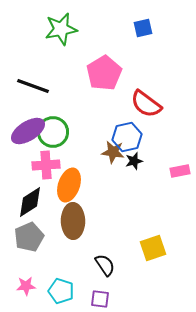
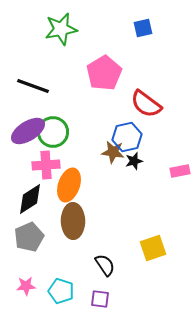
black diamond: moved 3 px up
